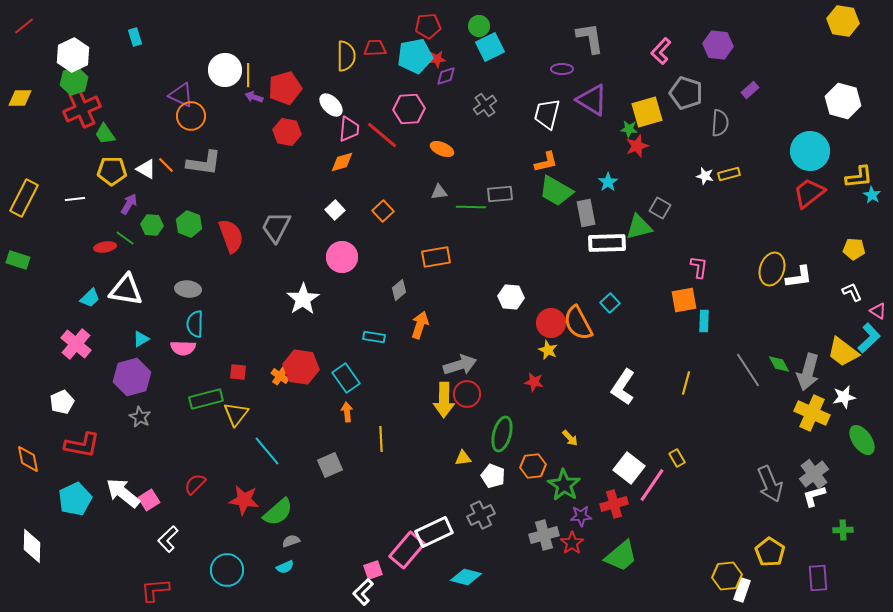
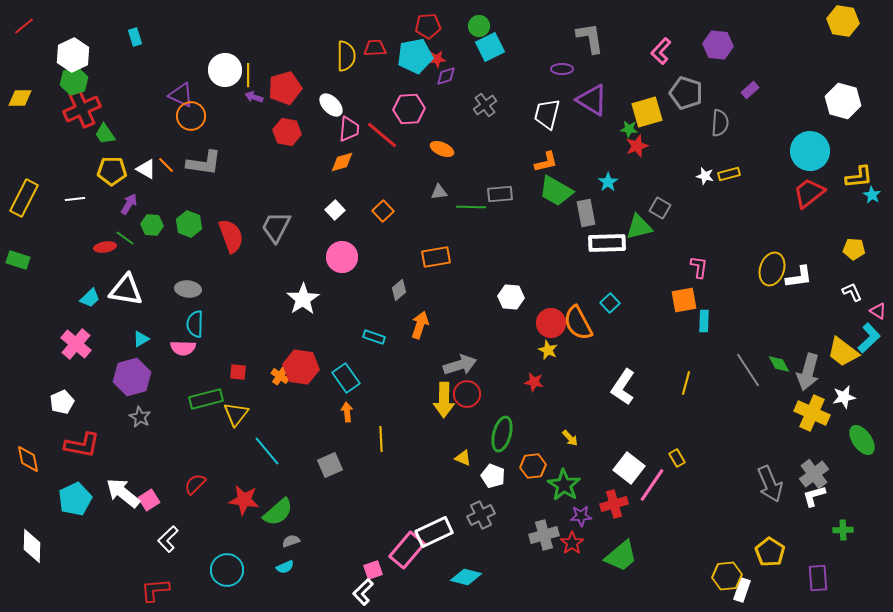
cyan rectangle at (374, 337): rotated 10 degrees clockwise
yellow triangle at (463, 458): rotated 30 degrees clockwise
